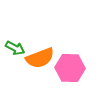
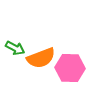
orange semicircle: moved 1 px right
